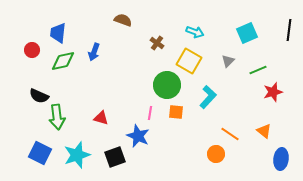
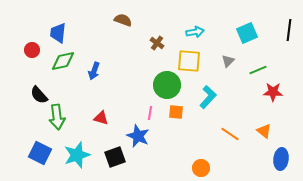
cyan arrow: rotated 30 degrees counterclockwise
blue arrow: moved 19 px down
yellow square: rotated 25 degrees counterclockwise
red star: rotated 18 degrees clockwise
black semicircle: moved 1 px up; rotated 24 degrees clockwise
orange circle: moved 15 px left, 14 px down
